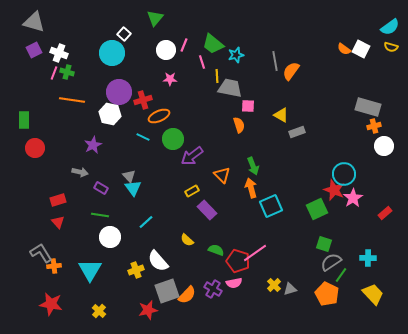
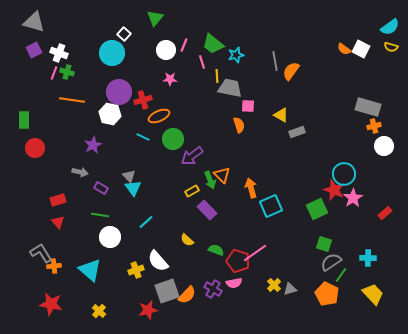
green arrow at (253, 166): moved 43 px left, 14 px down
cyan triangle at (90, 270): rotated 20 degrees counterclockwise
